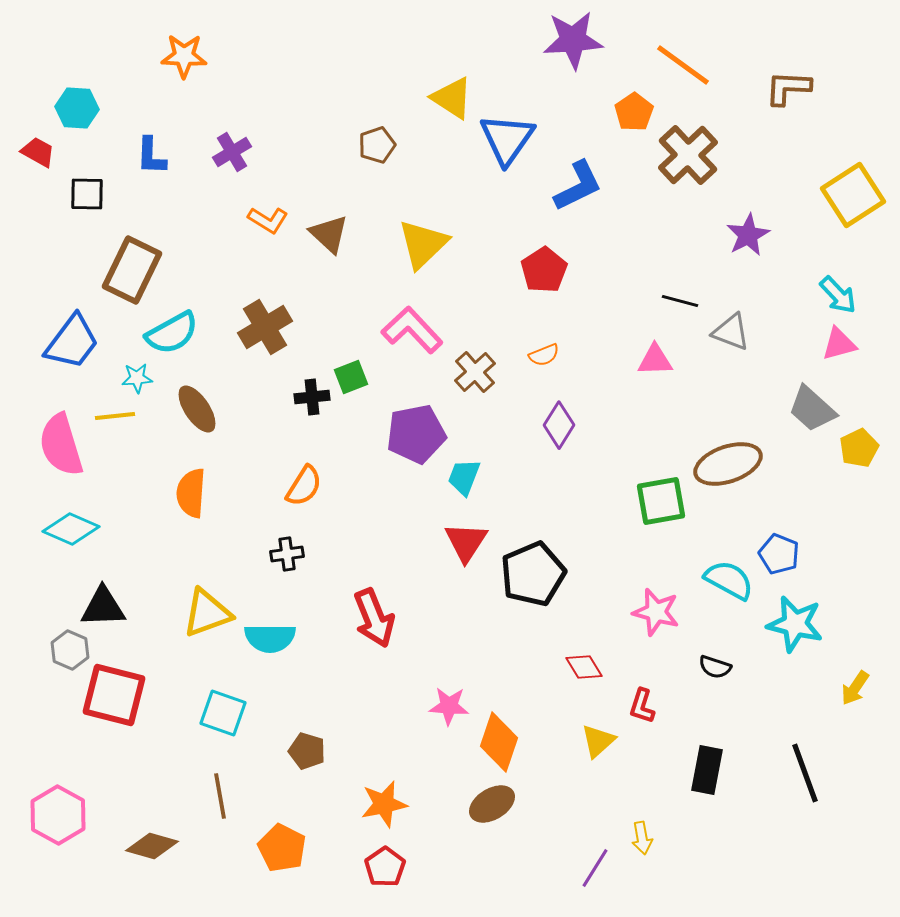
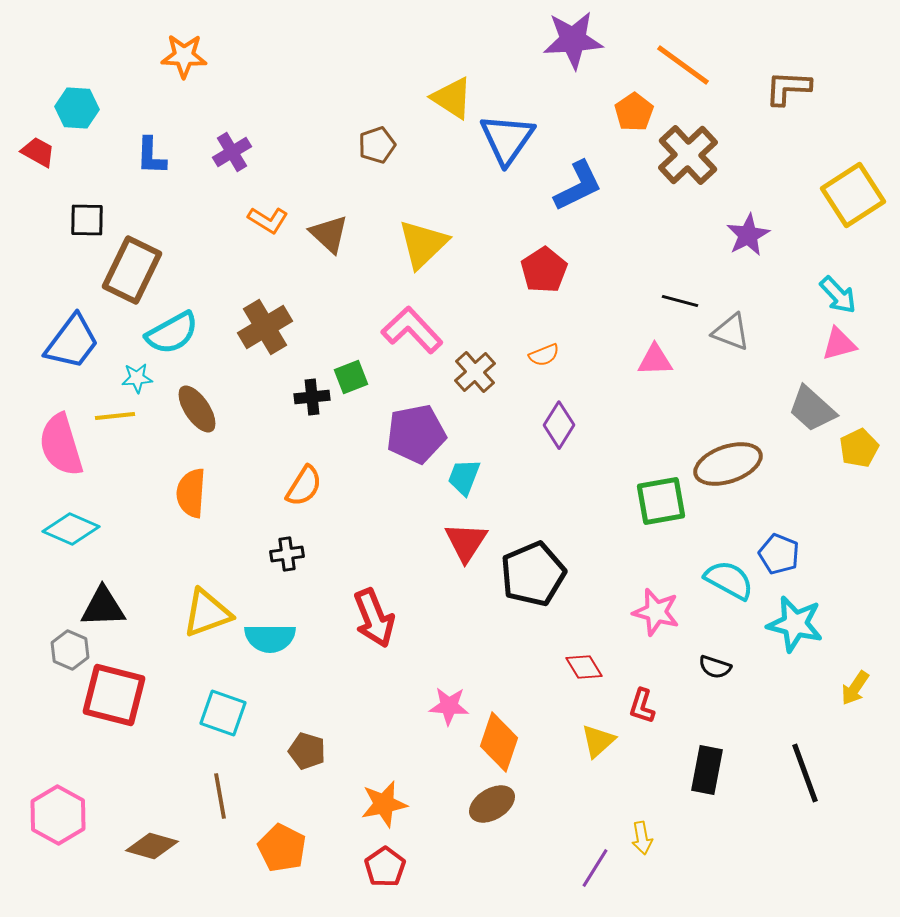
black square at (87, 194): moved 26 px down
